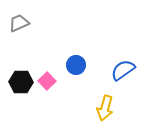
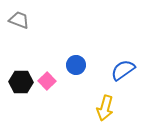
gray trapezoid: moved 3 px up; rotated 45 degrees clockwise
